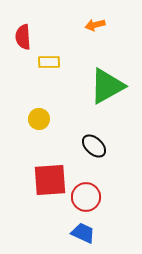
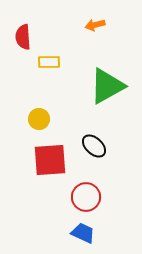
red square: moved 20 px up
